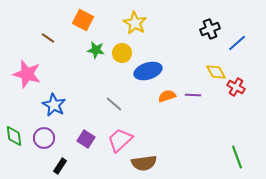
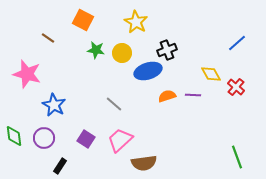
yellow star: moved 1 px right, 1 px up
black cross: moved 43 px left, 21 px down
yellow diamond: moved 5 px left, 2 px down
red cross: rotated 12 degrees clockwise
